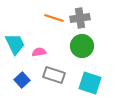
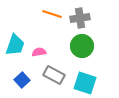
orange line: moved 2 px left, 4 px up
cyan trapezoid: moved 1 px down; rotated 45 degrees clockwise
gray rectangle: rotated 10 degrees clockwise
cyan square: moved 5 px left
